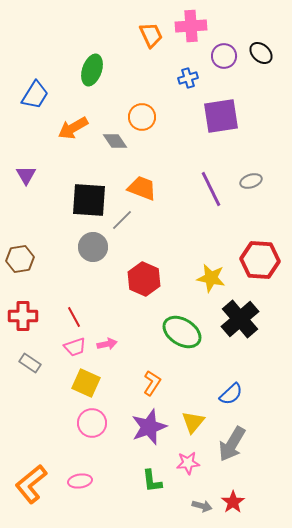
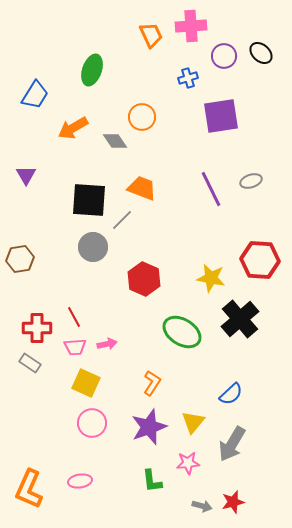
red cross at (23, 316): moved 14 px right, 12 px down
pink trapezoid at (75, 347): rotated 15 degrees clockwise
orange L-shape at (31, 484): moved 2 px left, 5 px down; rotated 27 degrees counterclockwise
red star at (233, 502): rotated 20 degrees clockwise
